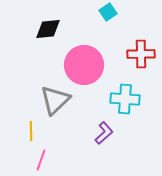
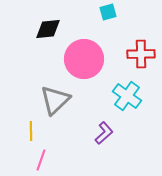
cyan square: rotated 18 degrees clockwise
pink circle: moved 6 px up
cyan cross: moved 2 px right, 3 px up; rotated 32 degrees clockwise
